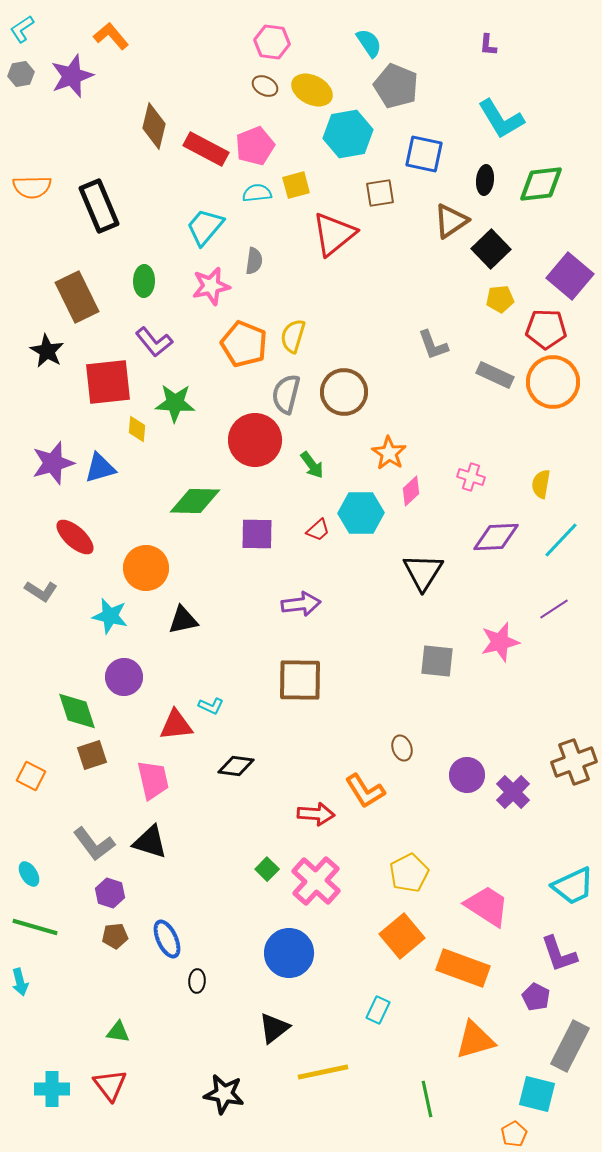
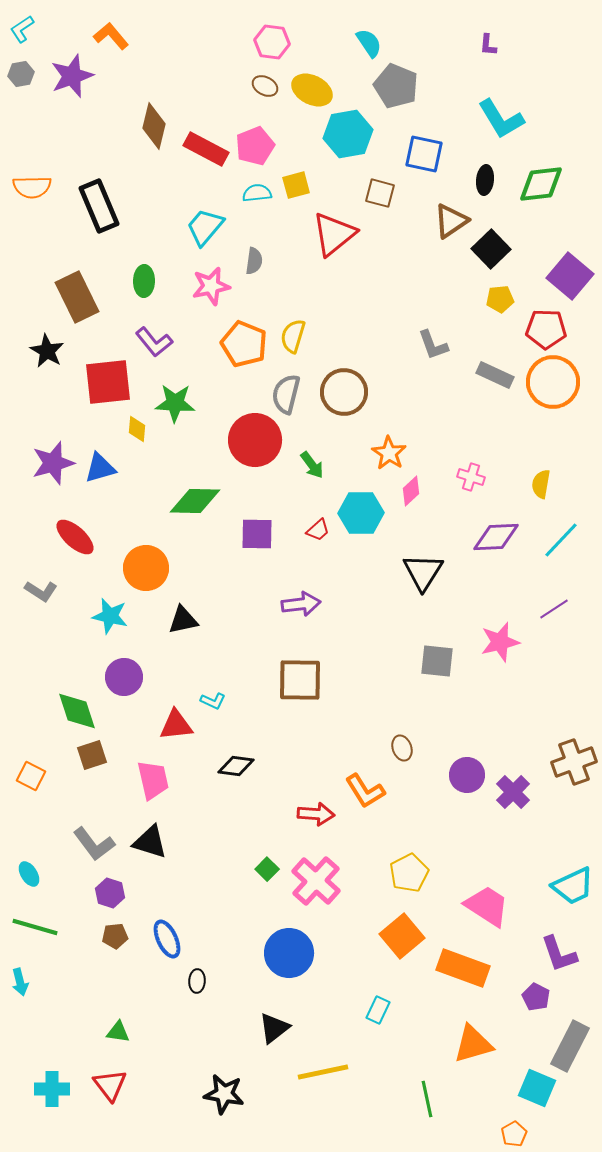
brown square at (380, 193): rotated 24 degrees clockwise
cyan L-shape at (211, 706): moved 2 px right, 5 px up
orange triangle at (475, 1040): moved 2 px left, 4 px down
cyan square at (537, 1094): moved 6 px up; rotated 9 degrees clockwise
